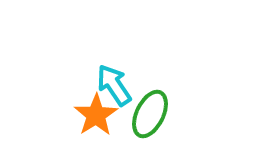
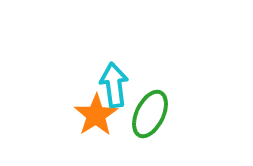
cyan arrow: rotated 27 degrees clockwise
